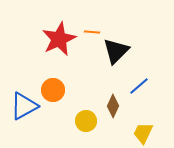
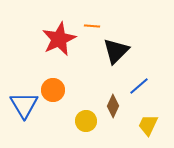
orange line: moved 6 px up
blue triangle: moved 1 px up; rotated 32 degrees counterclockwise
yellow trapezoid: moved 5 px right, 8 px up
